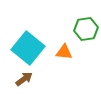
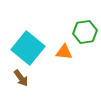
green hexagon: moved 1 px left, 3 px down
brown arrow: moved 3 px left, 1 px up; rotated 90 degrees clockwise
